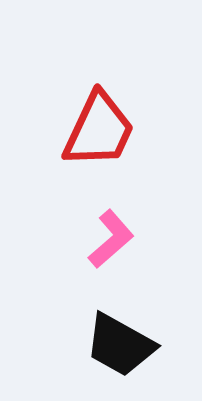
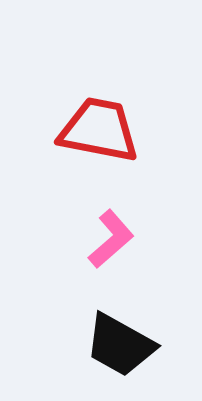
red trapezoid: rotated 104 degrees counterclockwise
